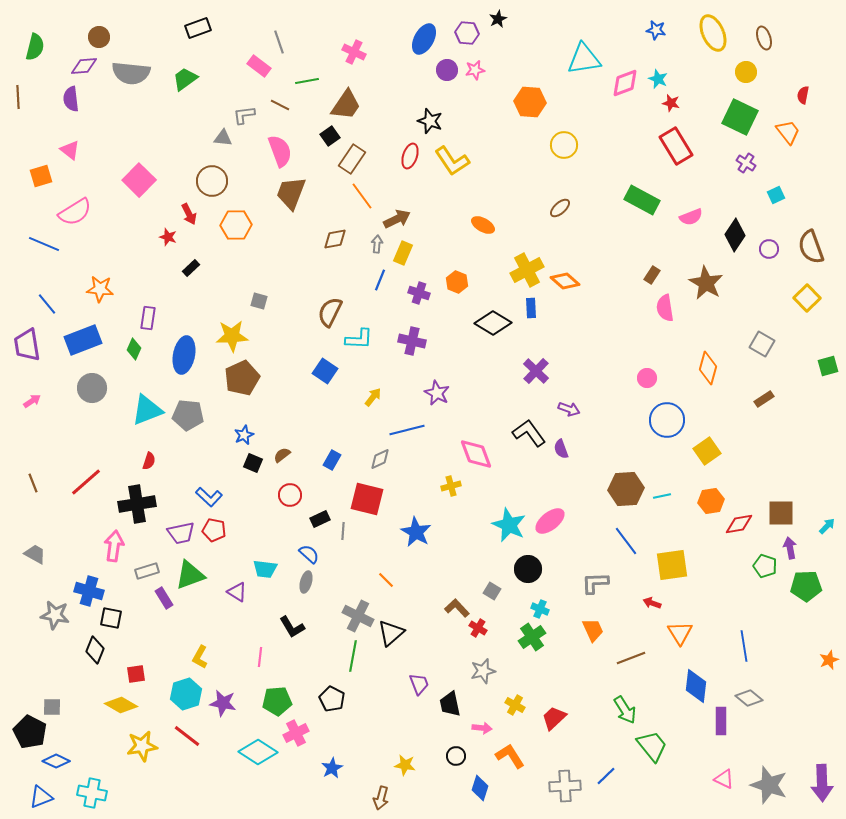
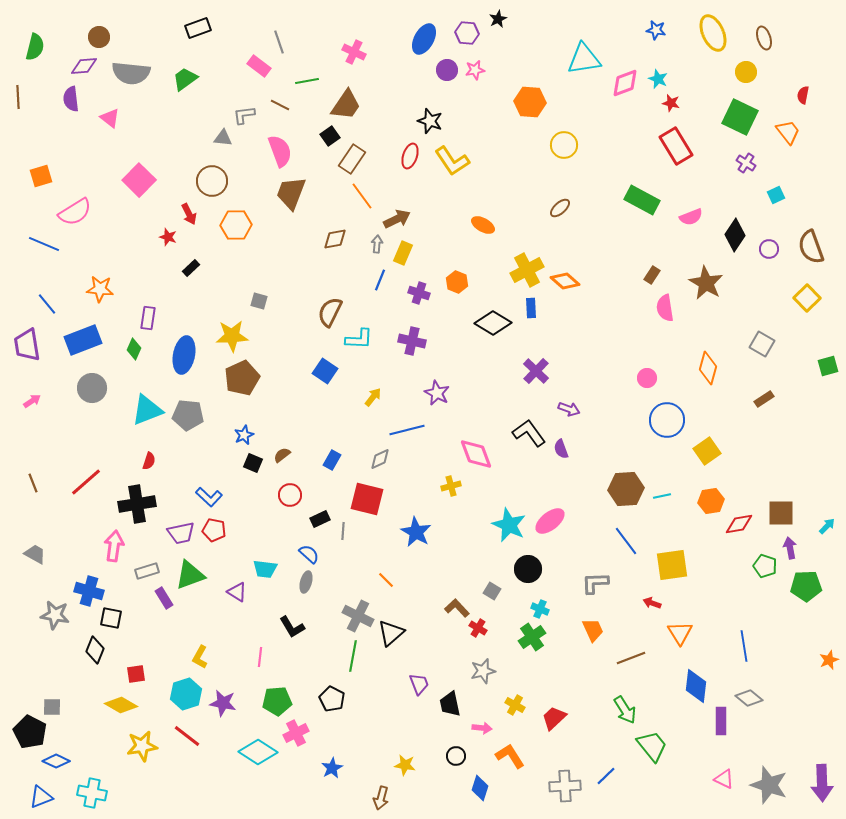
pink triangle at (70, 150): moved 40 px right, 32 px up
